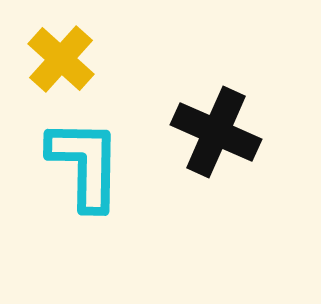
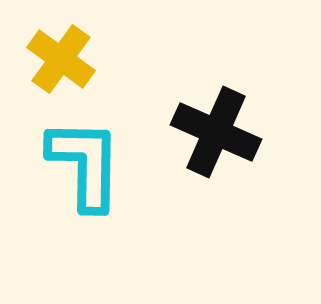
yellow cross: rotated 6 degrees counterclockwise
